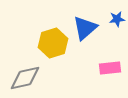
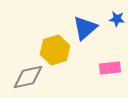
blue star: rotated 14 degrees clockwise
yellow hexagon: moved 2 px right, 7 px down
gray diamond: moved 3 px right, 1 px up
